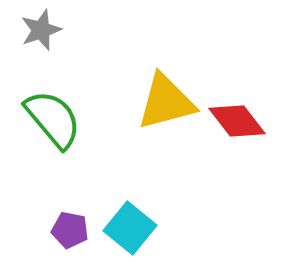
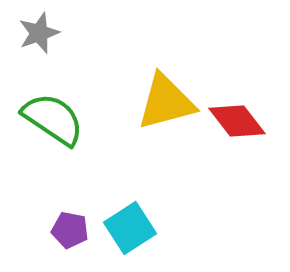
gray star: moved 2 px left, 3 px down
green semicircle: rotated 16 degrees counterclockwise
cyan square: rotated 18 degrees clockwise
